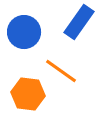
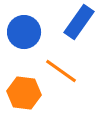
orange hexagon: moved 4 px left, 1 px up
